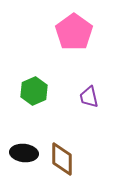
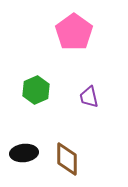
green hexagon: moved 2 px right, 1 px up
black ellipse: rotated 12 degrees counterclockwise
brown diamond: moved 5 px right
